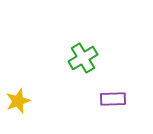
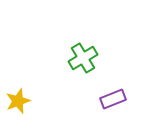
purple rectangle: rotated 20 degrees counterclockwise
